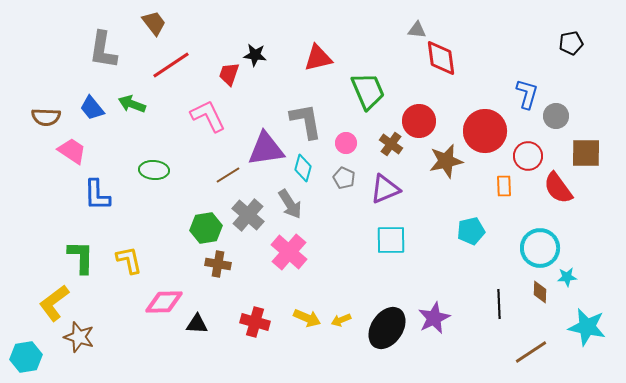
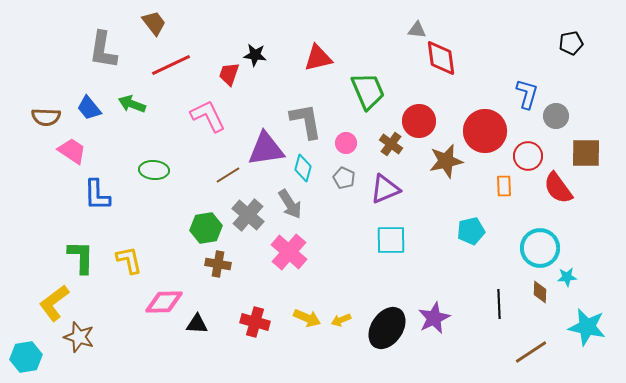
red line at (171, 65): rotated 9 degrees clockwise
blue trapezoid at (92, 108): moved 3 px left
